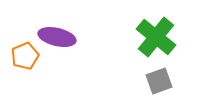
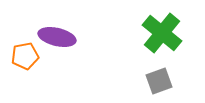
green cross: moved 6 px right, 4 px up
orange pentagon: rotated 12 degrees clockwise
